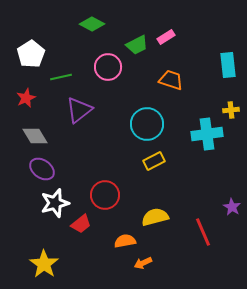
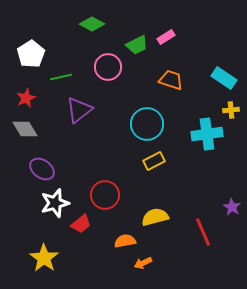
cyan rectangle: moved 4 px left, 13 px down; rotated 50 degrees counterclockwise
gray diamond: moved 10 px left, 7 px up
yellow star: moved 6 px up
